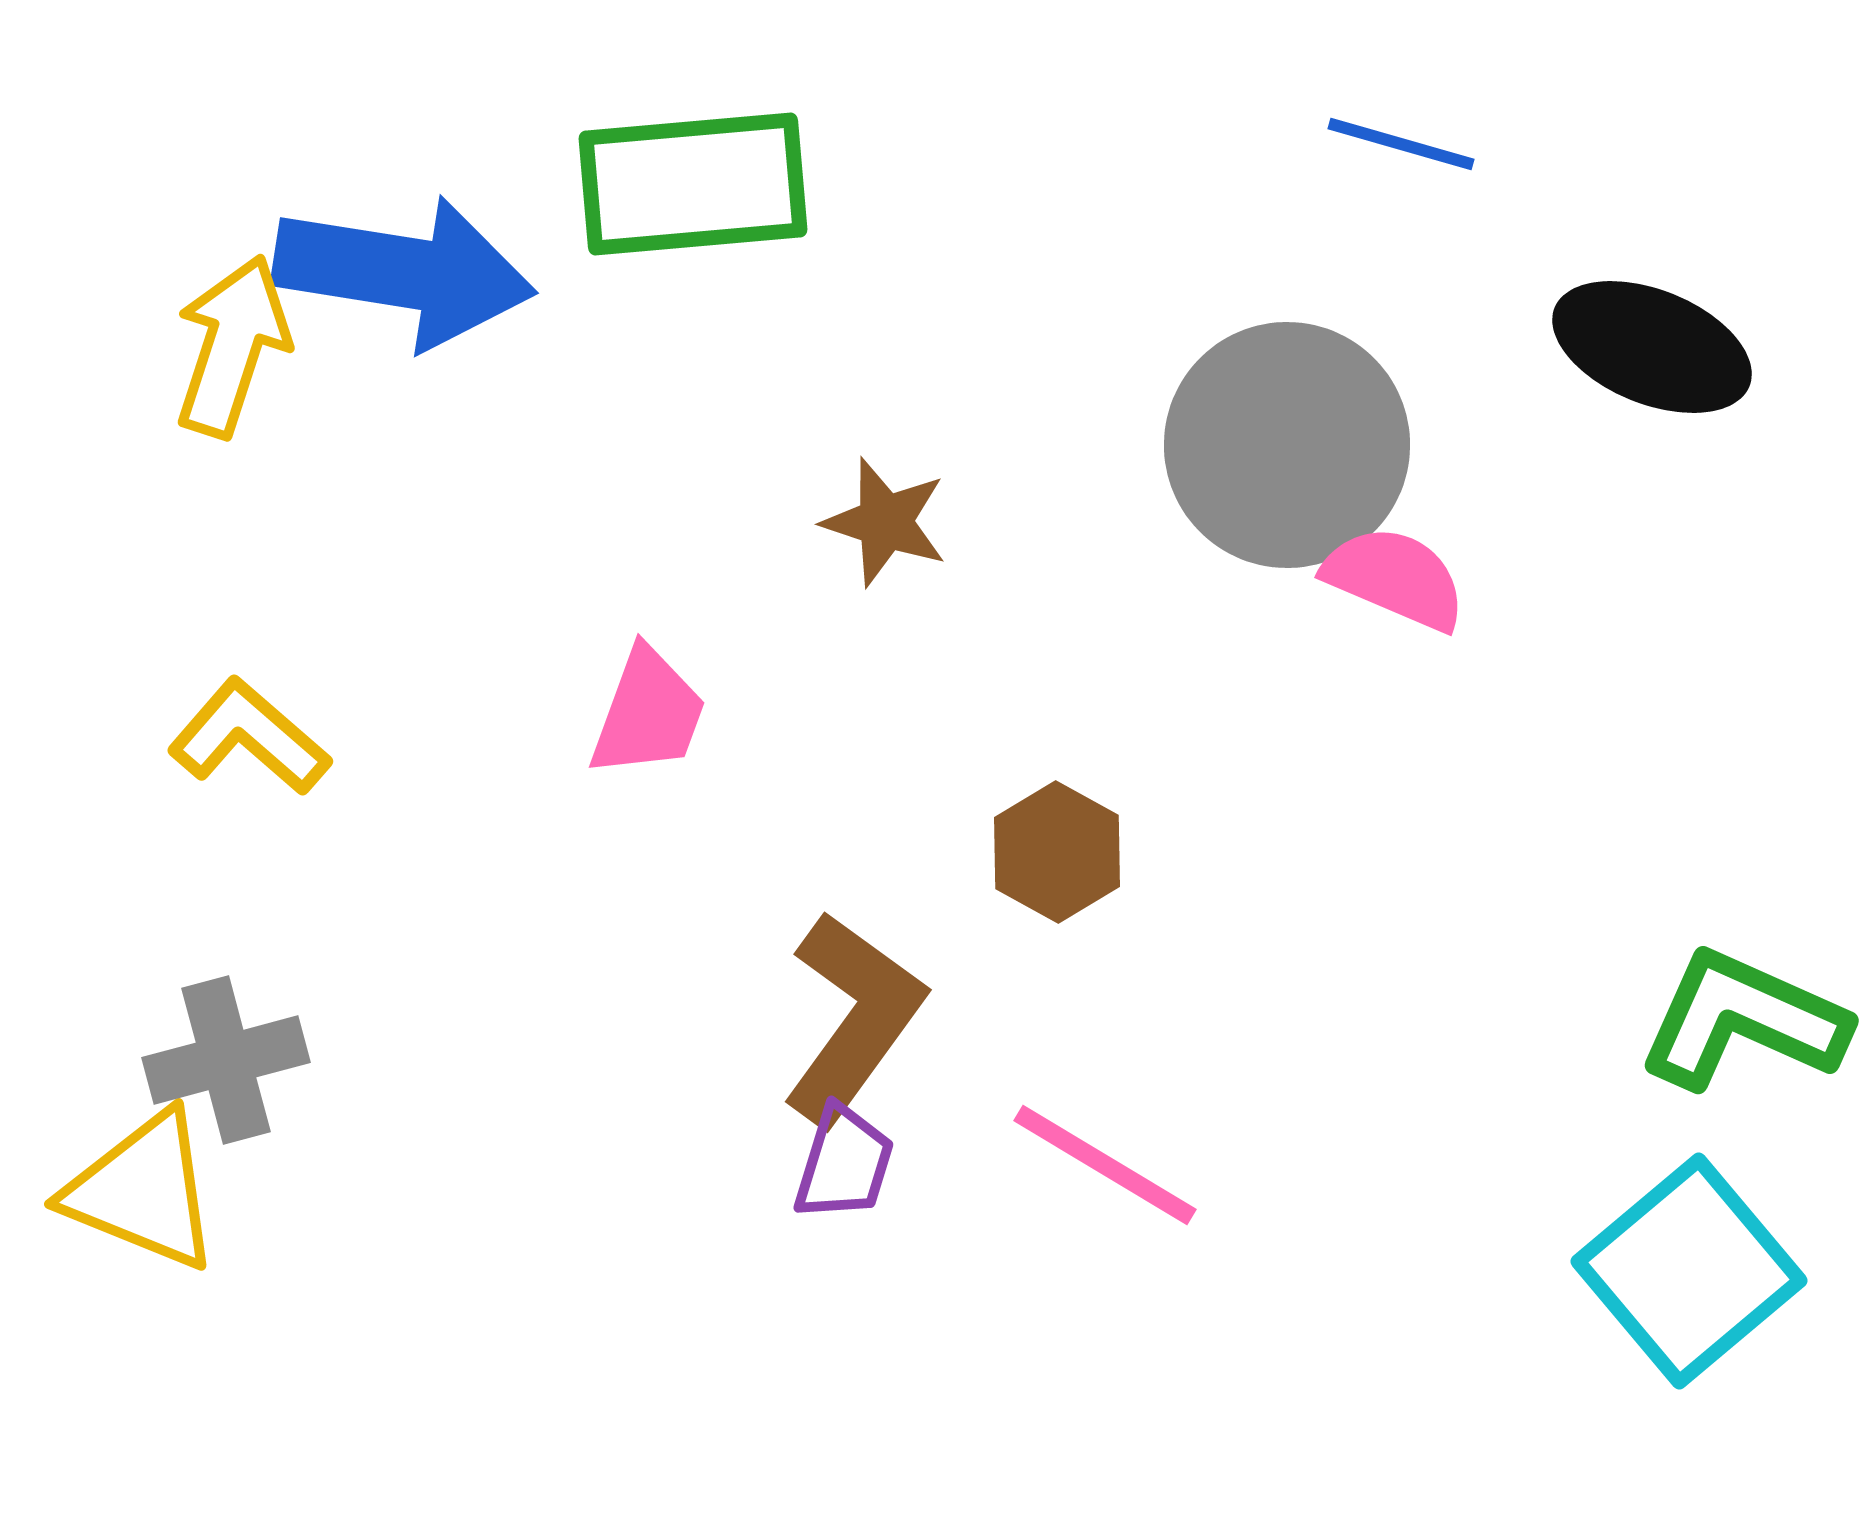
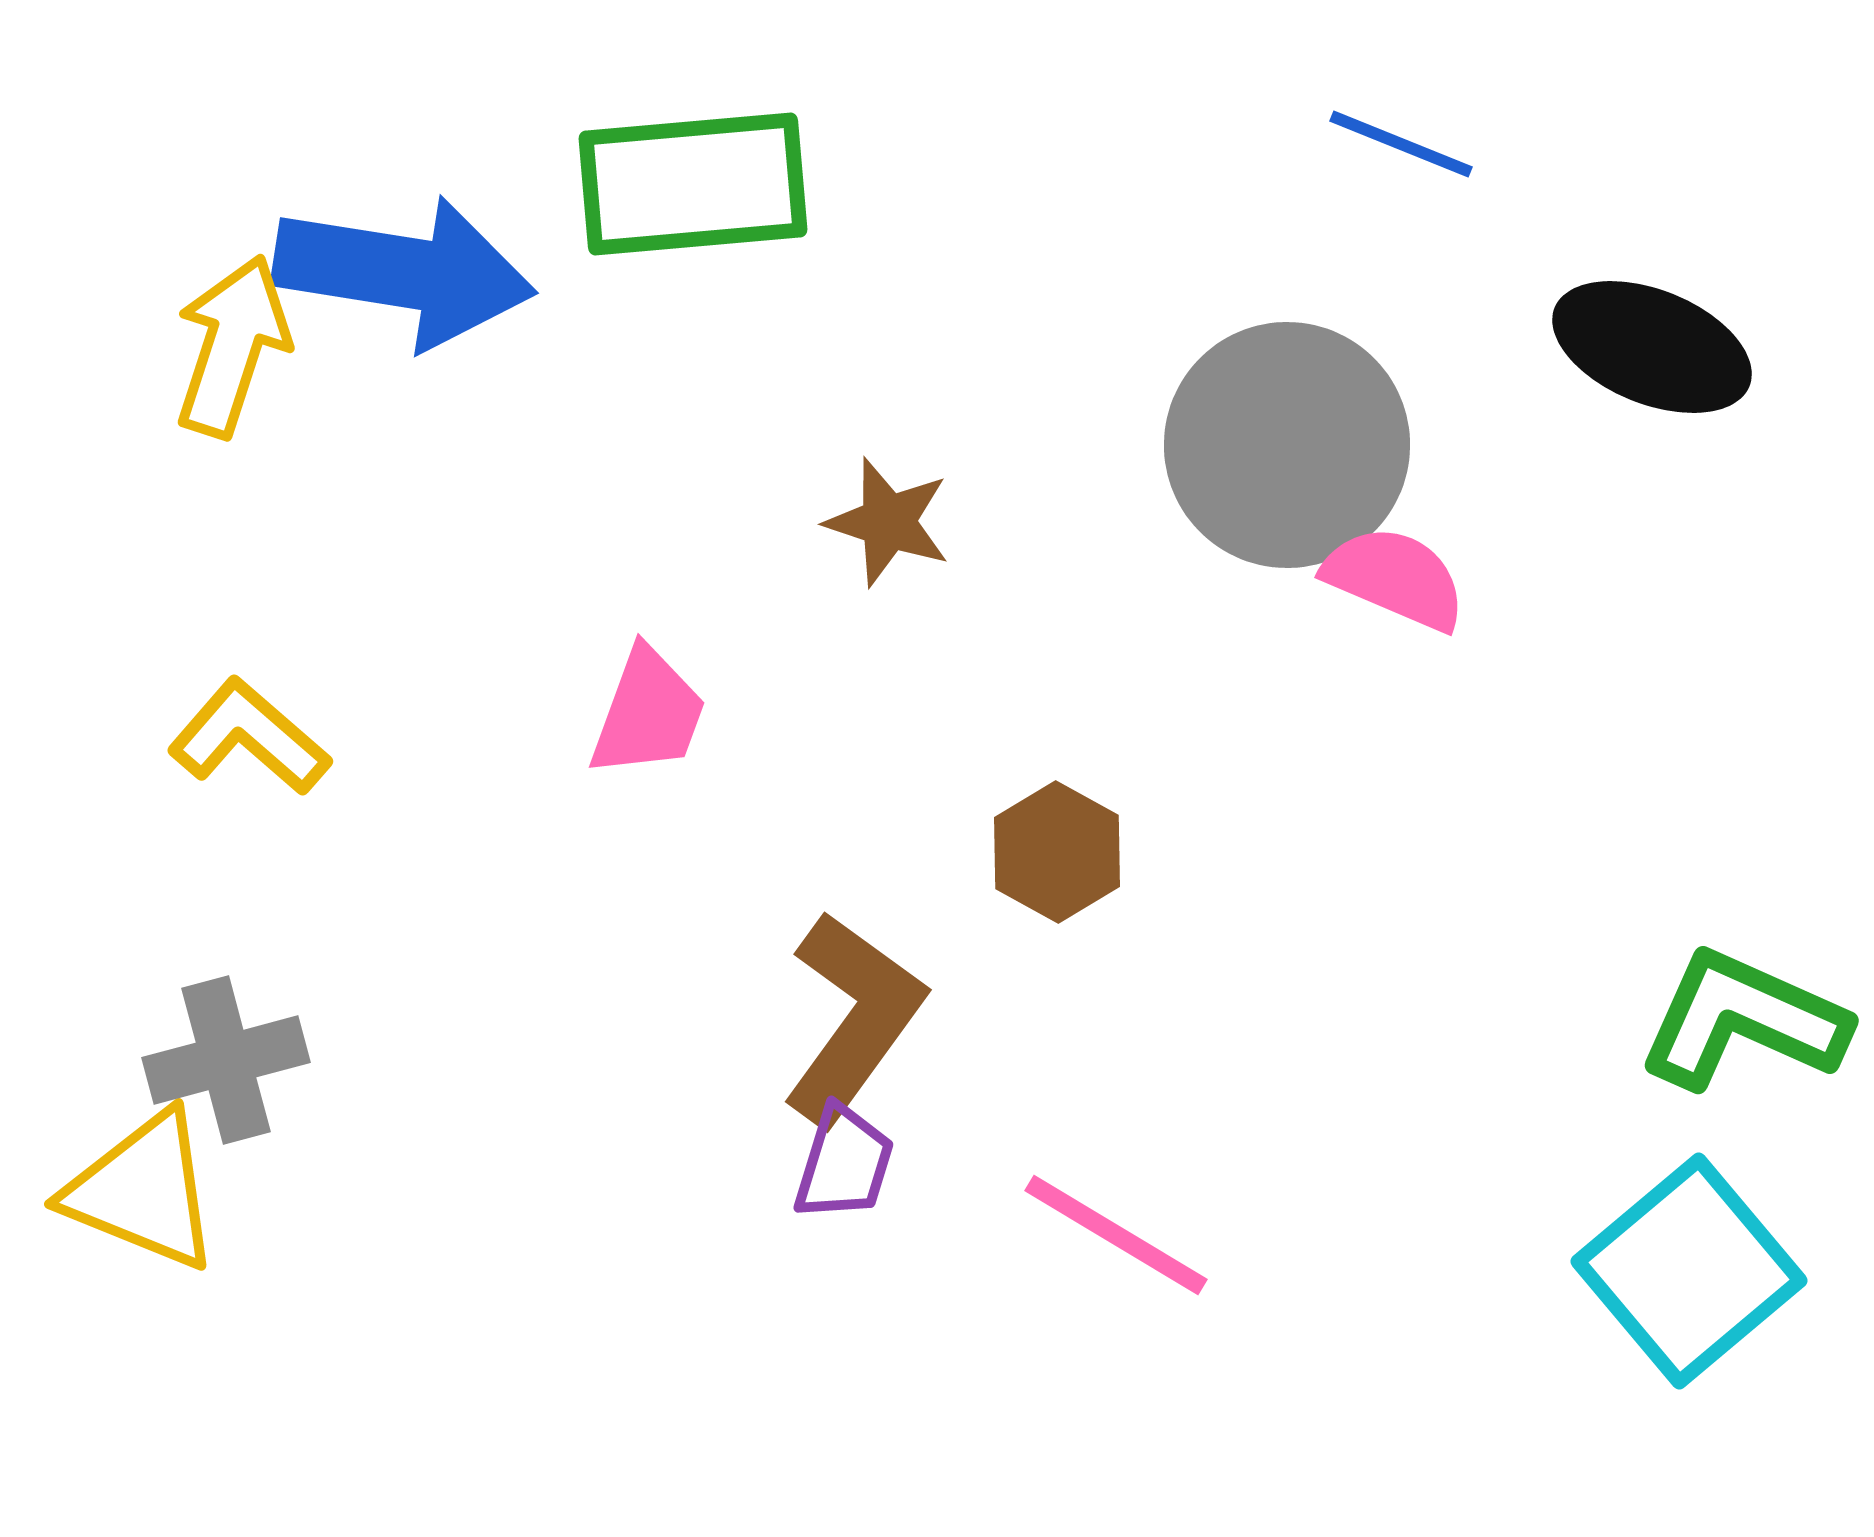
blue line: rotated 6 degrees clockwise
brown star: moved 3 px right
pink line: moved 11 px right, 70 px down
